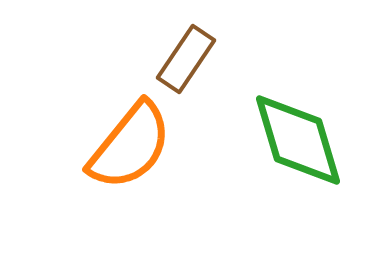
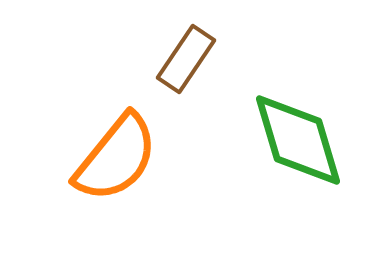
orange semicircle: moved 14 px left, 12 px down
